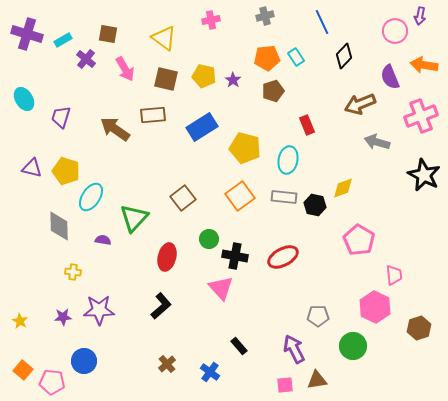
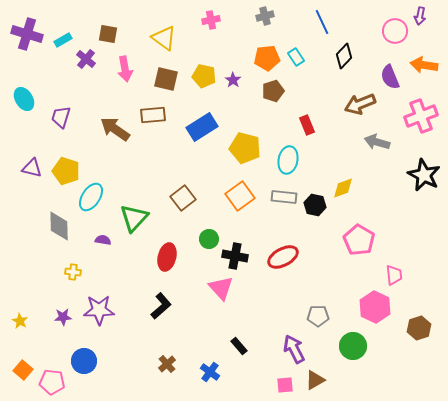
pink arrow at (125, 69): rotated 20 degrees clockwise
brown triangle at (317, 380): moved 2 px left; rotated 20 degrees counterclockwise
